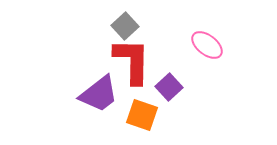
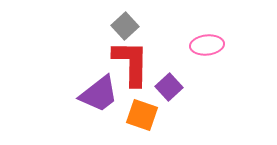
pink ellipse: rotated 44 degrees counterclockwise
red L-shape: moved 1 px left, 2 px down
